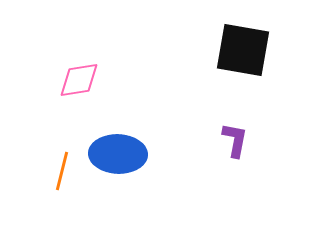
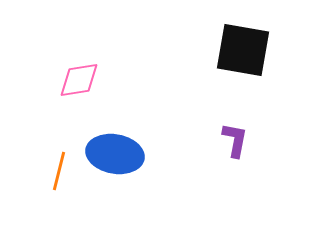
blue ellipse: moved 3 px left; rotated 8 degrees clockwise
orange line: moved 3 px left
